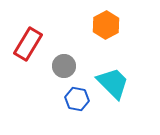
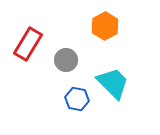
orange hexagon: moved 1 px left, 1 px down
gray circle: moved 2 px right, 6 px up
